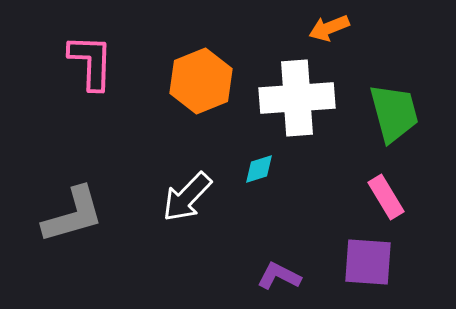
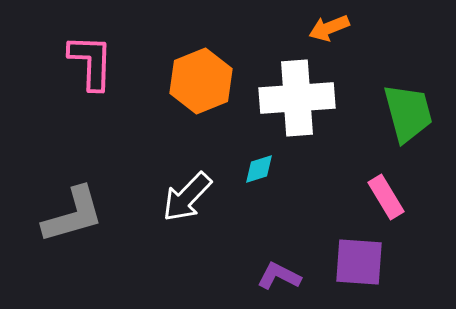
green trapezoid: moved 14 px right
purple square: moved 9 px left
